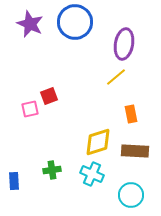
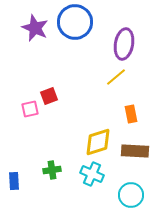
purple star: moved 5 px right, 4 px down
